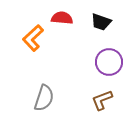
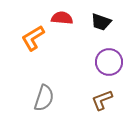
orange L-shape: rotated 12 degrees clockwise
